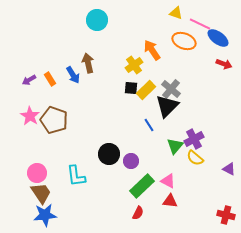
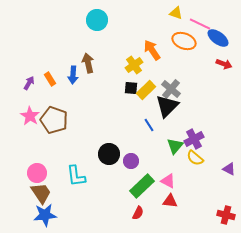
blue arrow: rotated 36 degrees clockwise
purple arrow: moved 3 px down; rotated 152 degrees clockwise
